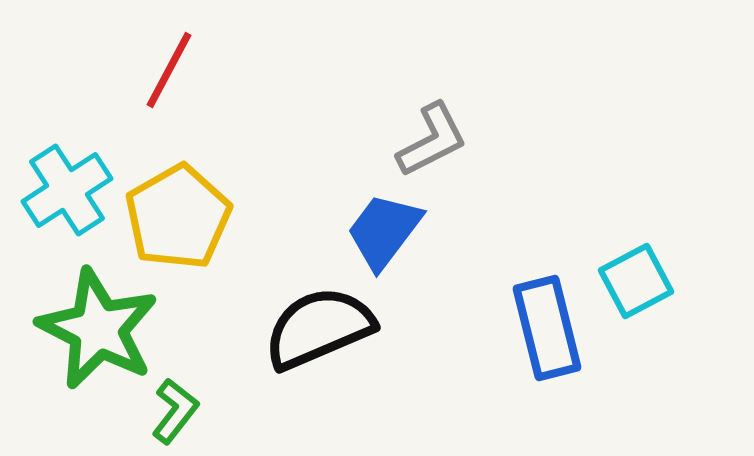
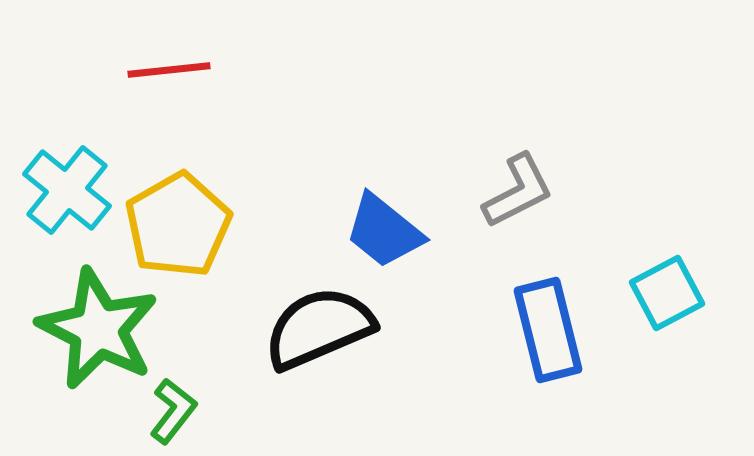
red line: rotated 56 degrees clockwise
gray L-shape: moved 86 px right, 51 px down
cyan cross: rotated 18 degrees counterclockwise
yellow pentagon: moved 8 px down
blue trapezoid: rotated 88 degrees counterclockwise
cyan square: moved 31 px right, 12 px down
blue rectangle: moved 1 px right, 2 px down
green L-shape: moved 2 px left
